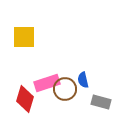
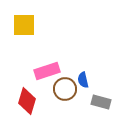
yellow square: moved 12 px up
pink rectangle: moved 12 px up
red diamond: moved 2 px right, 2 px down
